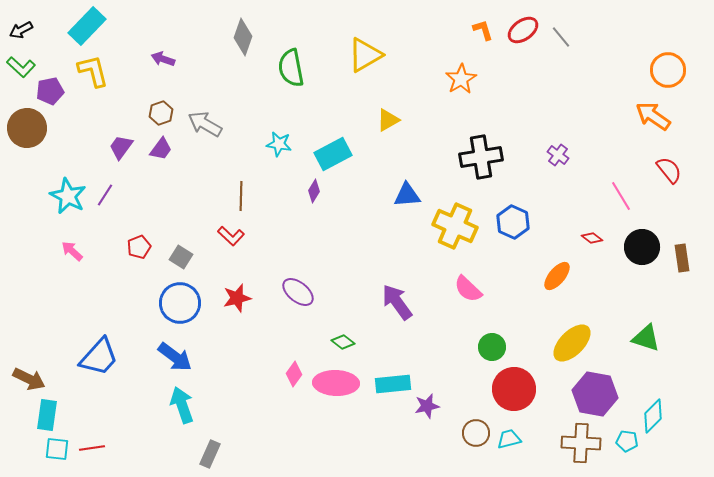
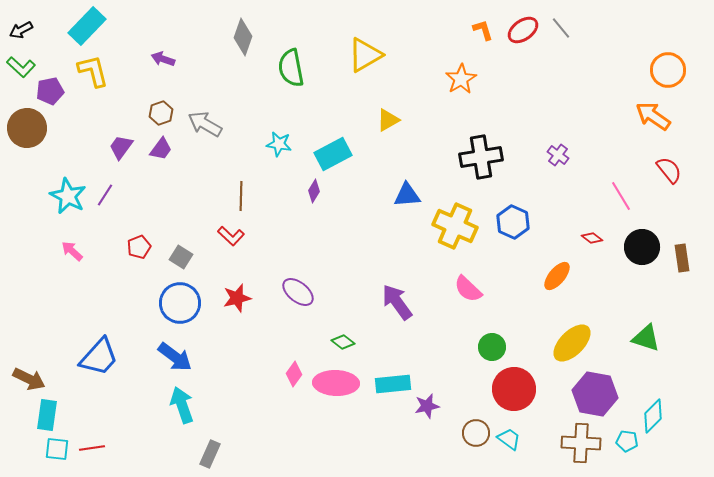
gray line at (561, 37): moved 9 px up
cyan trapezoid at (509, 439): rotated 50 degrees clockwise
